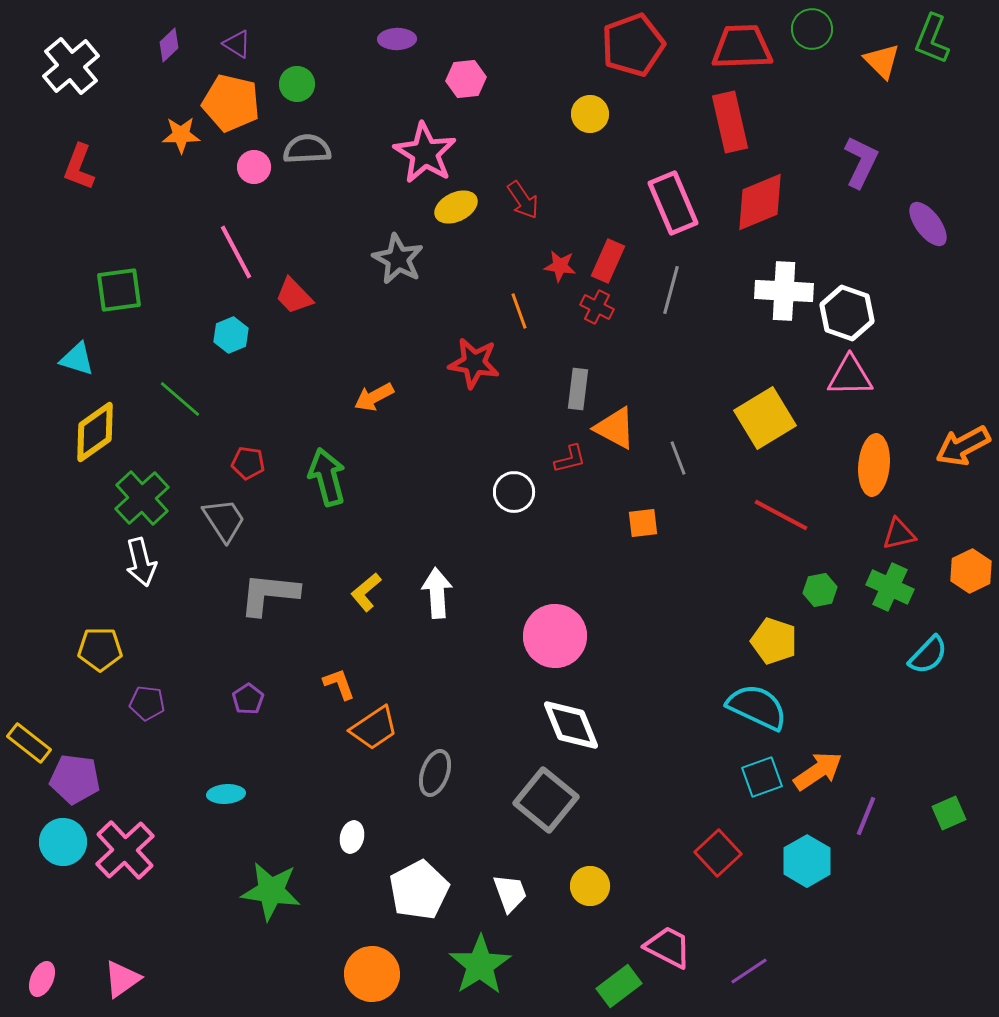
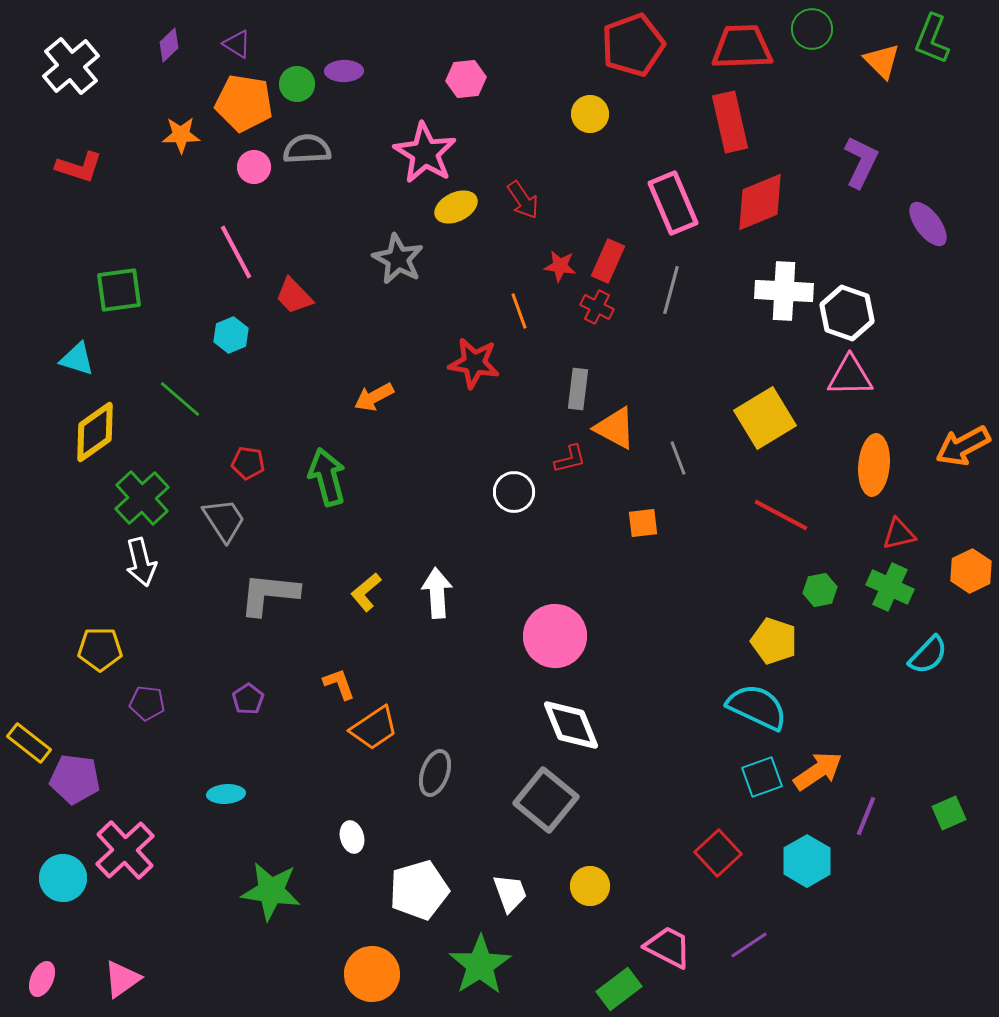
purple ellipse at (397, 39): moved 53 px left, 32 px down
orange pentagon at (231, 103): moved 13 px right; rotated 4 degrees counterclockwise
red L-shape at (79, 167): rotated 93 degrees counterclockwise
white ellipse at (352, 837): rotated 28 degrees counterclockwise
cyan circle at (63, 842): moved 36 px down
white pentagon at (419, 890): rotated 12 degrees clockwise
purple line at (749, 971): moved 26 px up
green rectangle at (619, 986): moved 3 px down
